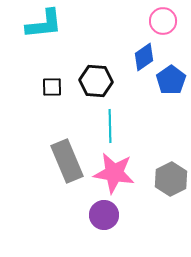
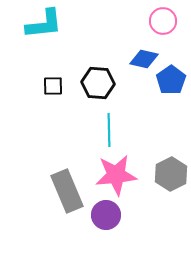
blue diamond: moved 2 px down; rotated 48 degrees clockwise
black hexagon: moved 2 px right, 2 px down
black square: moved 1 px right, 1 px up
cyan line: moved 1 px left, 4 px down
gray rectangle: moved 30 px down
pink star: moved 2 px right, 2 px down; rotated 15 degrees counterclockwise
gray hexagon: moved 5 px up
purple circle: moved 2 px right
